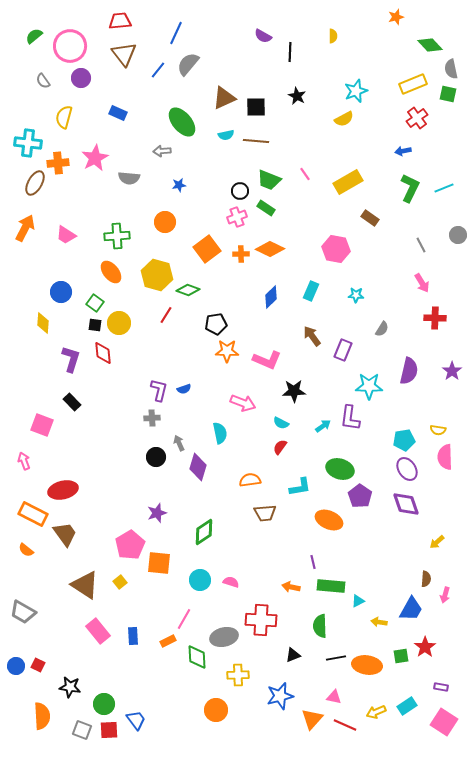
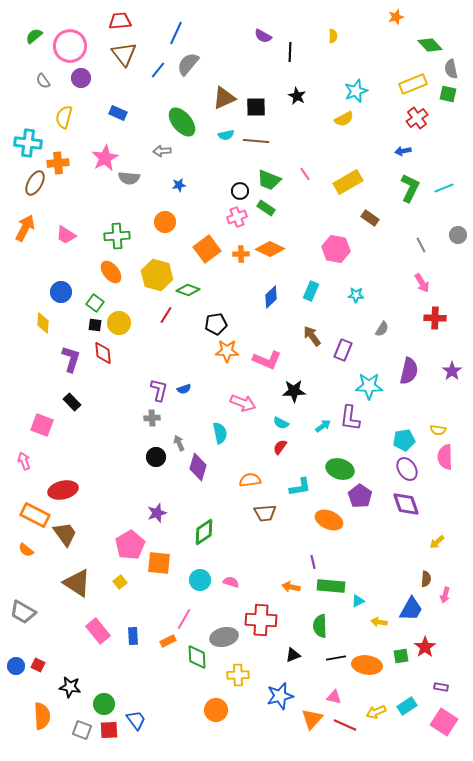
pink star at (95, 158): moved 10 px right
orange rectangle at (33, 514): moved 2 px right, 1 px down
brown triangle at (85, 585): moved 8 px left, 2 px up
